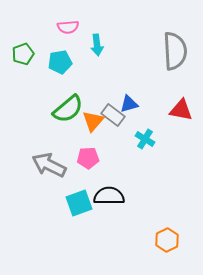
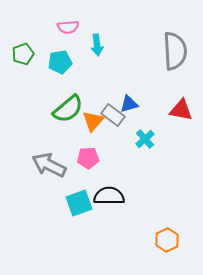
cyan cross: rotated 18 degrees clockwise
